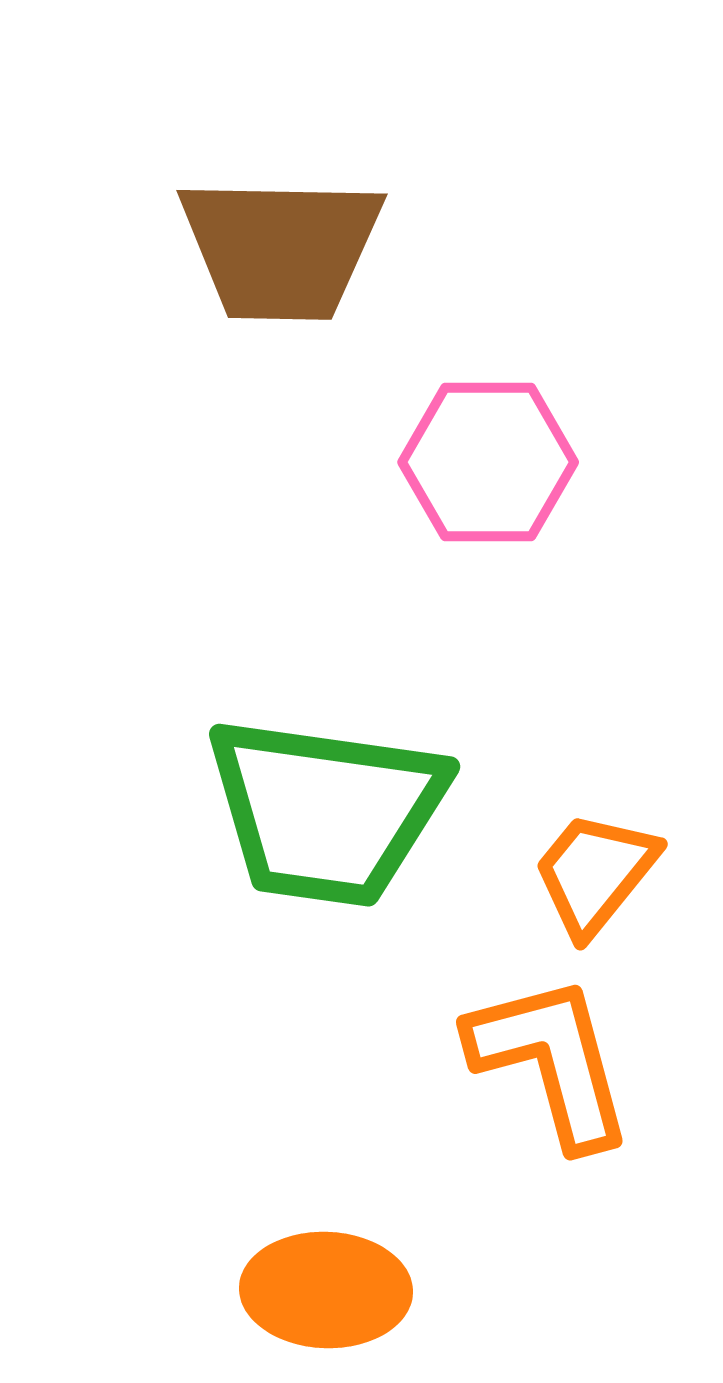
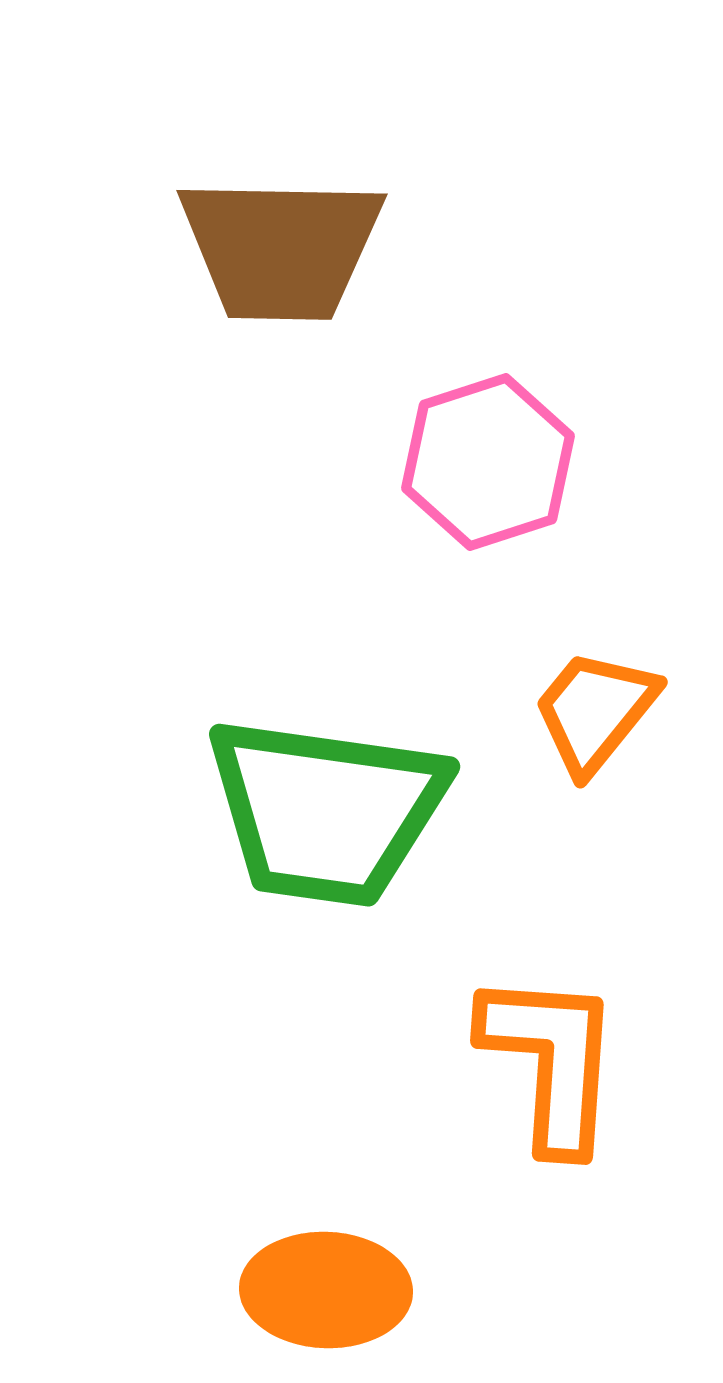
pink hexagon: rotated 18 degrees counterclockwise
orange trapezoid: moved 162 px up
orange L-shape: rotated 19 degrees clockwise
